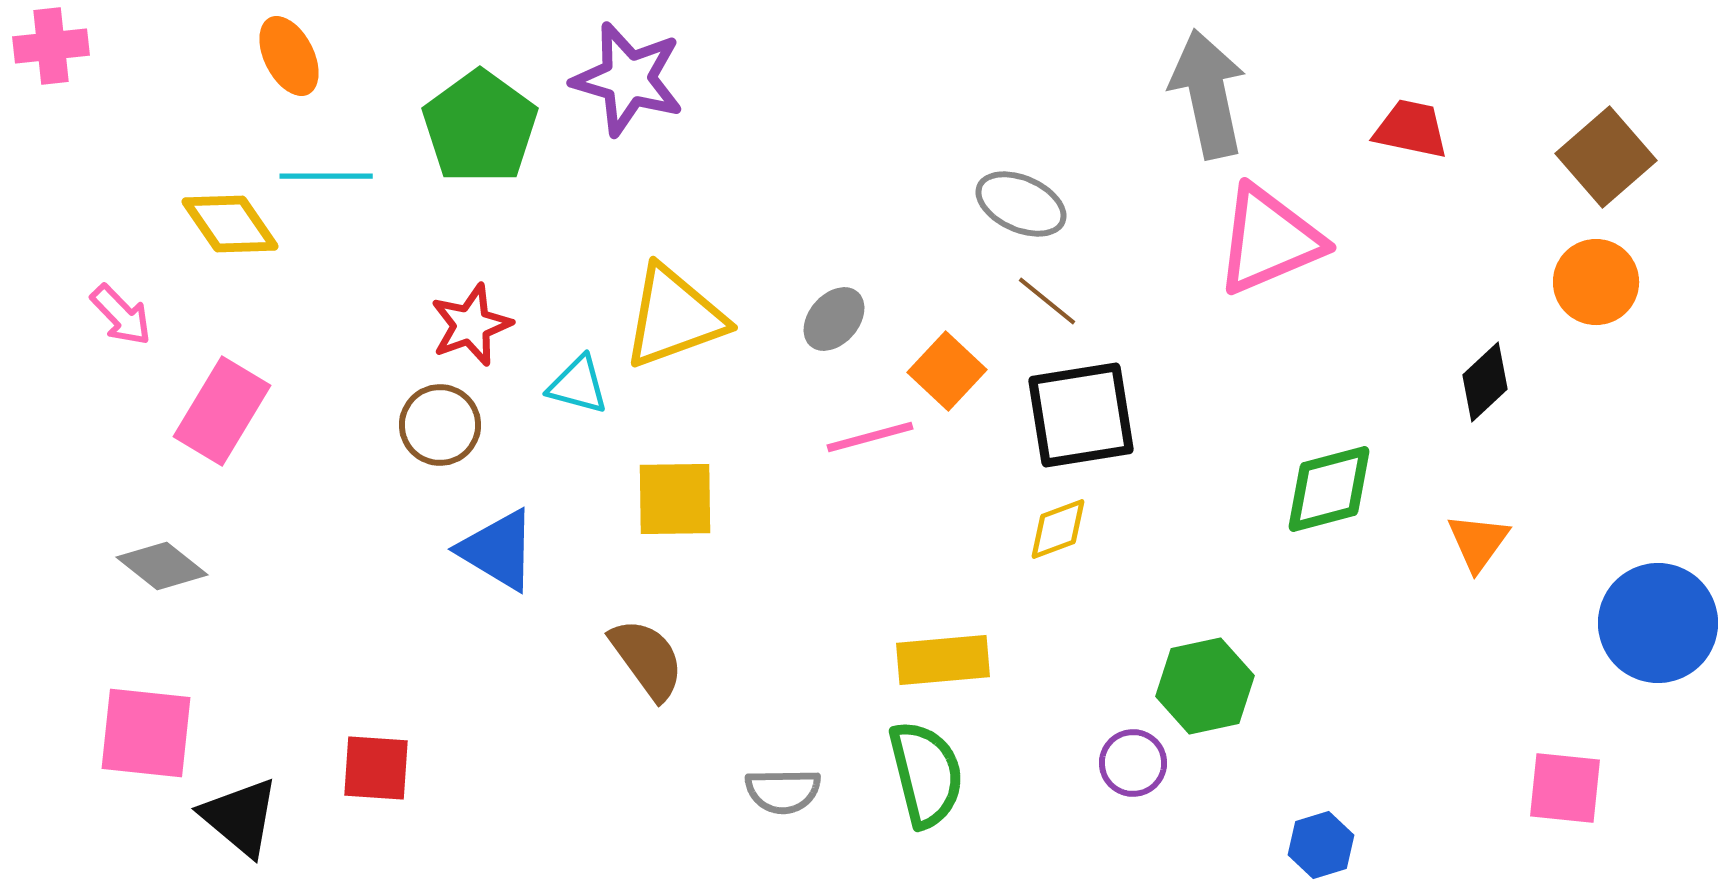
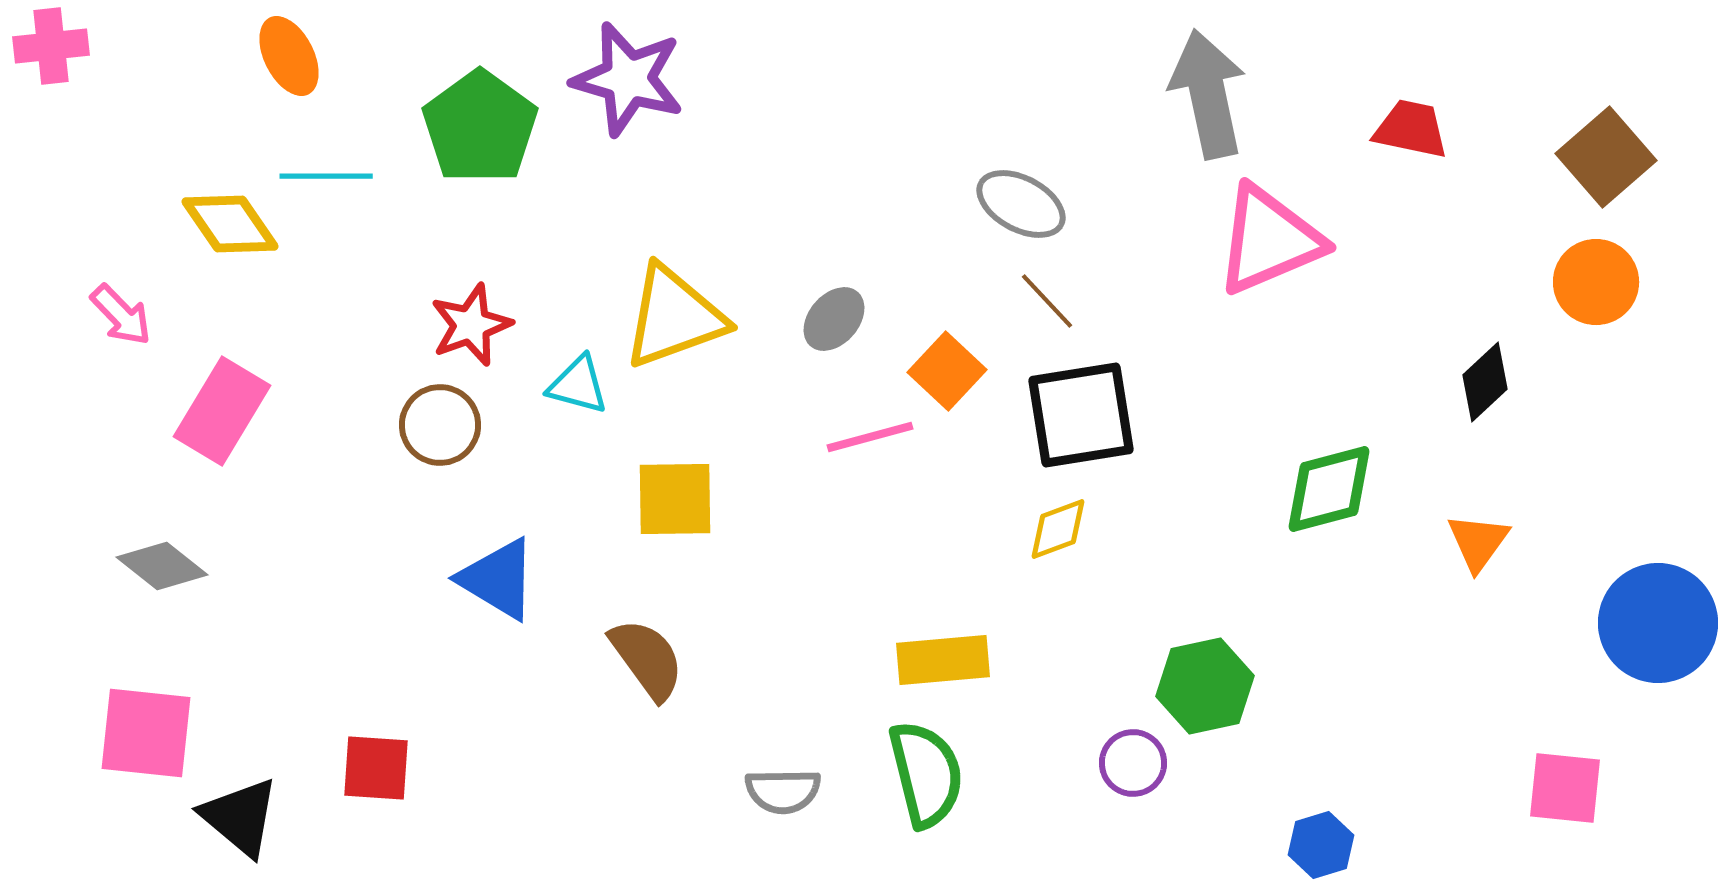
gray ellipse at (1021, 204): rotated 4 degrees clockwise
brown line at (1047, 301): rotated 8 degrees clockwise
blue triangle at (498, 550): moved 29 px down
